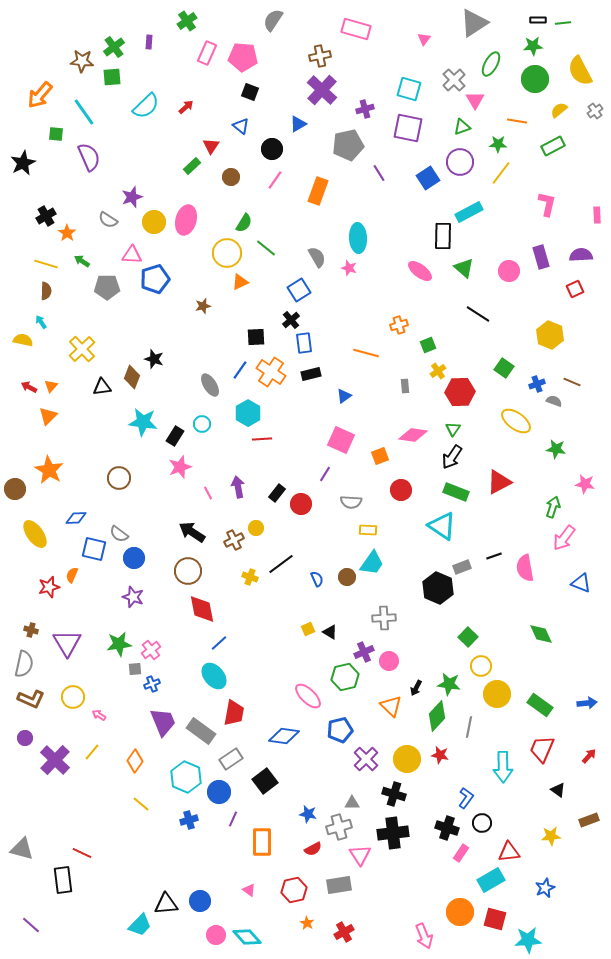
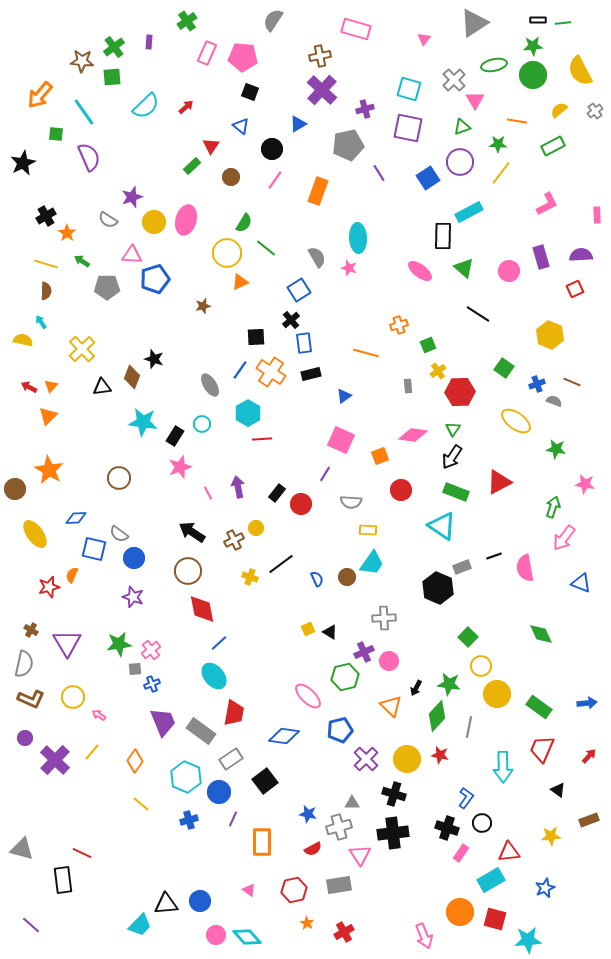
green ellipse at (491, 64): moved 3 px right, 1 px down; rotated 50 degrees clockwise
green circle at (535, 79): moved 2 px left, 4 px up
pink L-shape at (547, 204): rotated 50 degrees clockwise
gray rectangle at (405, 386): moved 3 px right
brown cross at (31, 630): rotated 16 degrees clockwise
green rectangle at (540, 705): moved 1 px left, 2 px down
